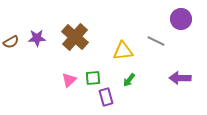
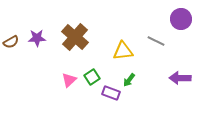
green square: moved 1 px left, 1 px up; rotated 28 degrees counterclockwise
purple rectangle: moved 5 px right, 4 px up; rotated 54 degrees counterclockwise
